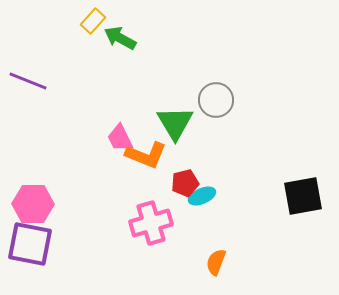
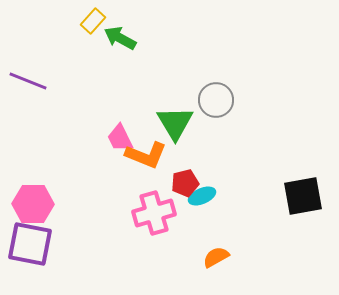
pink cross: moved 3 px right, 10 px up
orange semicircle: moved 5 px up; rotated 40 degrees clockwise
